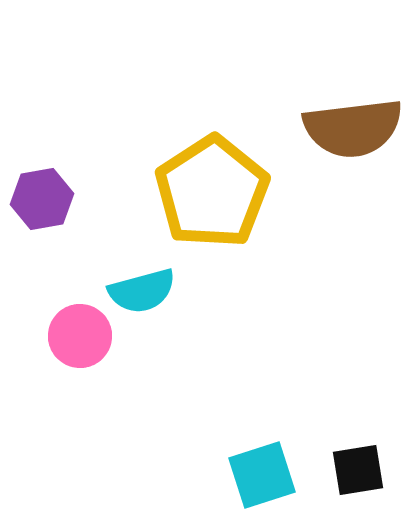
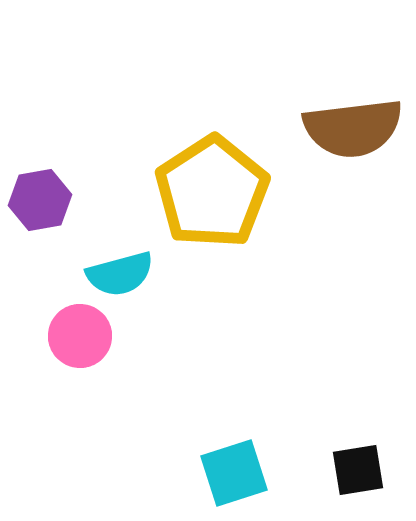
purple hexagon: moved 2 px left, 1 px down
cyan semicircle: moved 22 px left, 17 px up
cyan square: moved 28 px left, 2 px up
